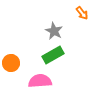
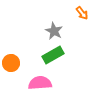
pink semicircle: moved 2 px down
